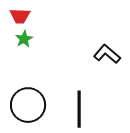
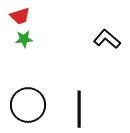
red trapezoid: rotated 20 degrees counterclockwise
green star: rotated 24 degrees clockwise
black L-shape: moved 15 px up
